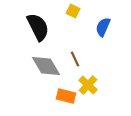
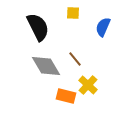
yellow square: moved 2 px down; rotated 24 degrees counterclockwise
brown line: rotated 14 degrees counterclockwise
